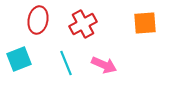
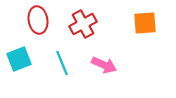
red ellipse: rotated 20 degrees counterclockwise
cyan line: moved 4 px left
